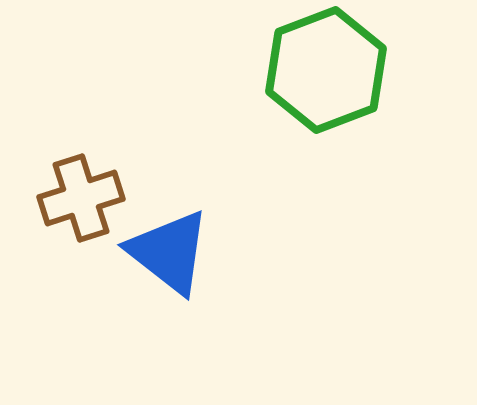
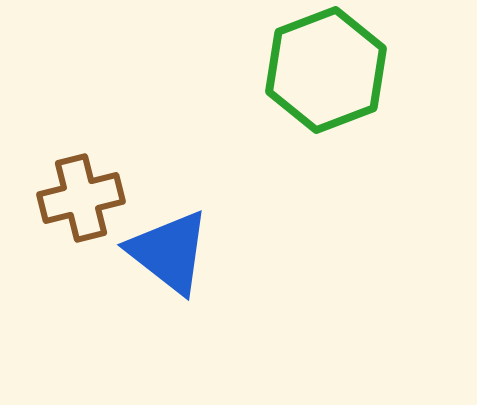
brown cross: rotated 4 degrees clockwise
